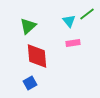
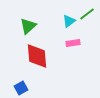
cyan triangle: rotated 32 degrees clockwise
blue square: moved 9 px left, 5 px down
